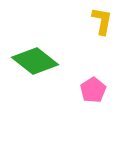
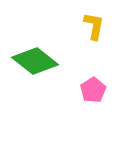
yellow L-shape: moved 8 px left, 5 px down
